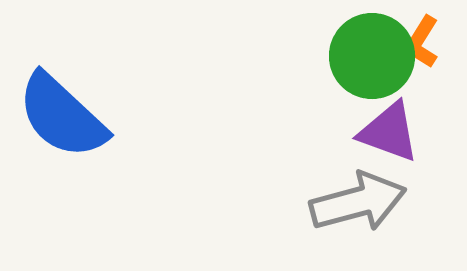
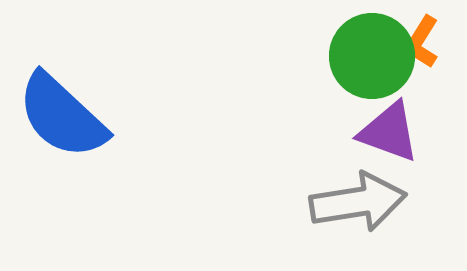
gray arrow: rotated 6 degrees clockwise
